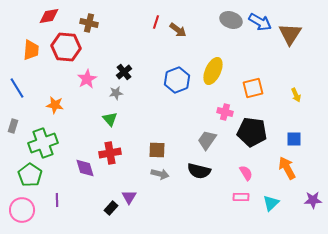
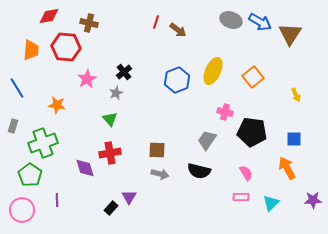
orange square: moved 11 px up; rotated 25 degrees counterclockwise
gray star: rotated 16 degrees counterclockwise
orange star: moved 2 px right
